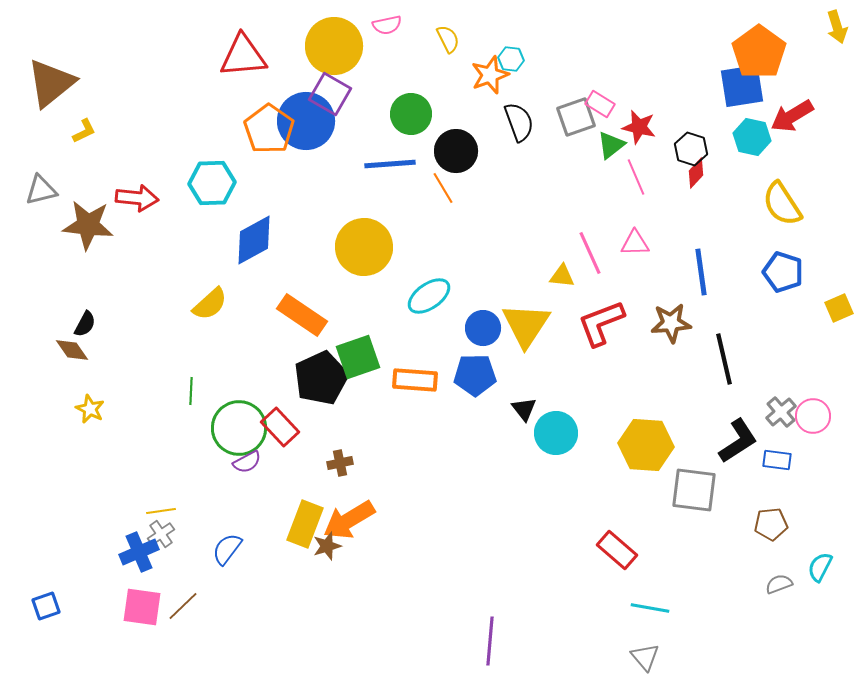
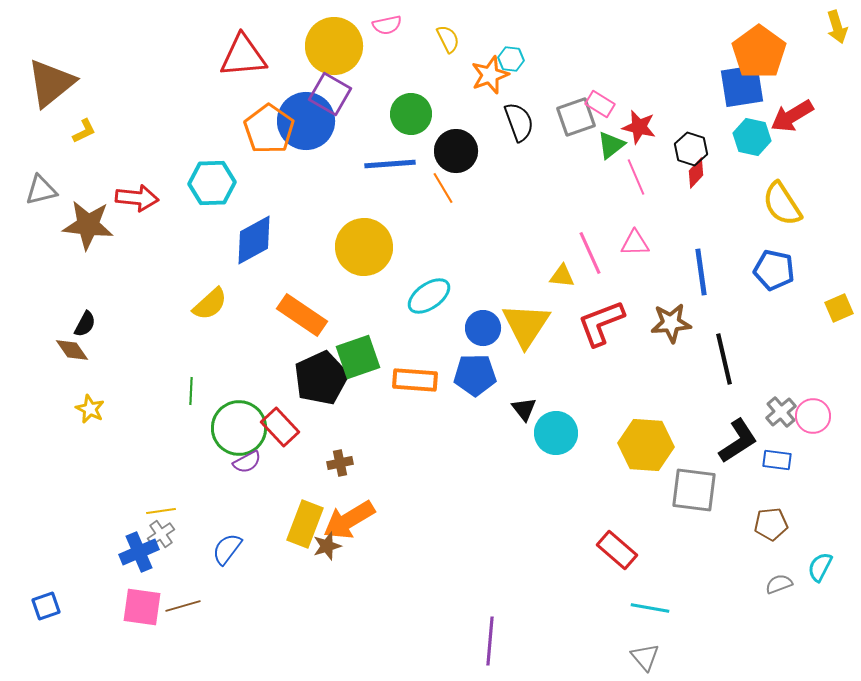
blue pentagon at (783, 272): moved 9 px left, 2 px up; rotated 6 degrees counterclockwise
brown line at (183, 606): rotated 28 degrees clockwise
